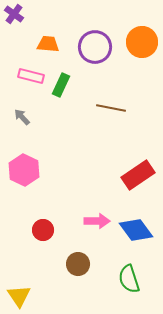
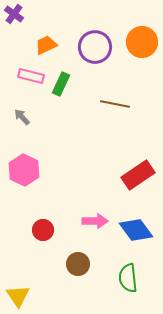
orange trapezoid: moved 2 px left, 1 px down; rotated 30 degrees counterclockwise
green rectangle: moved 1 px up
brown line: moved 4 px right, 4 px up
pink arrow: moved 2 px left
green semicircle: moved 1 px left, 1 px up; rotated 12 degrees clockwise
yellow triangle: moved 1 px left
